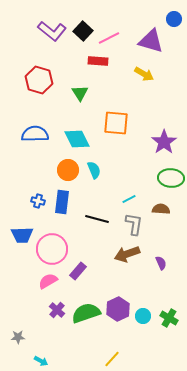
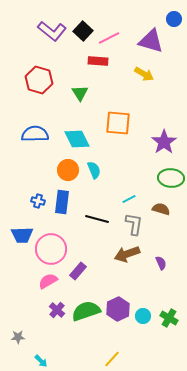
orange square: moved 2 px right
brown semicircle: rotated 12 degrees clockwise
pink circle: moved 1 px left
green semicircle: moved 2 px up
cyan arrow: rotated 16 degrees clockwise
